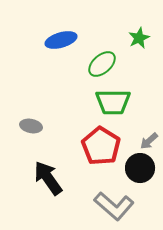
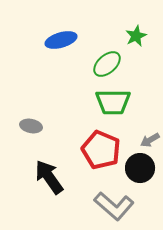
green star: moved 3 px left, 2 px up
green ellipse: moved 5 px right
gray arrow: moved 1 px right, 1 px up; rotated 12 degrees clockwise
red pentagon: moved 4 px down; rotated 9 degrees counterclockwise
black arrow: moved 1 px right, 1 px up
